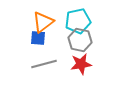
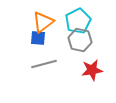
cyan pentagon: rotated 15 degrees counterclockwise
red star: moved 11 px right, 6 px down
